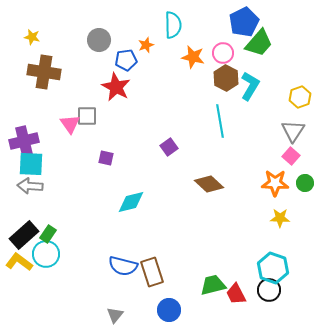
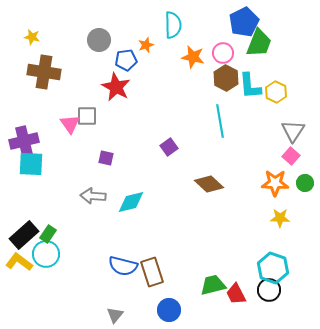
green trapezoid at (259, 43): rotated 20 degrees counterclockwise
cyan L-shape at (250, 86): rotated 144 degrees clockwise
yellow hexagon at (300, 97): moved 24 px left, 5 px up; rotated 15 degrees counterclockwise
gray arrow at (30, 186): moved 63 px right, 10 px down
